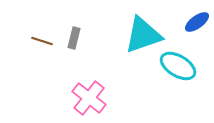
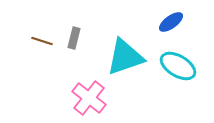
blue ellipse: moved 26 px left
cyan triangle: moved 18 px left, 22 px down
